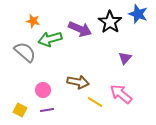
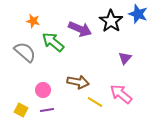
black star: moved 1 px right, 1 px up
green arrow: moved 3 px right, 3 px down; rotated 55 degrees clockwise
yellow square: moved 1 px right
